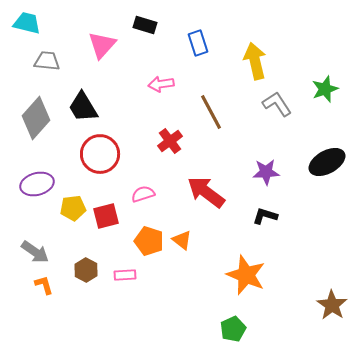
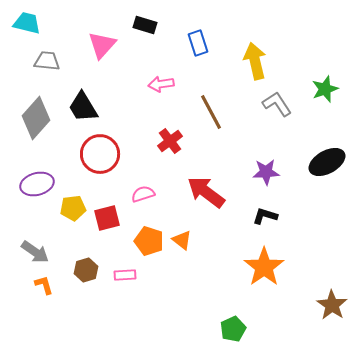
red square: moved 1 px right, 2 px down
brown hexagon: rotated 15 degrees clockwise
orange star: moved 18 px right, 8 px up; rotated 15 degrees clockwise
